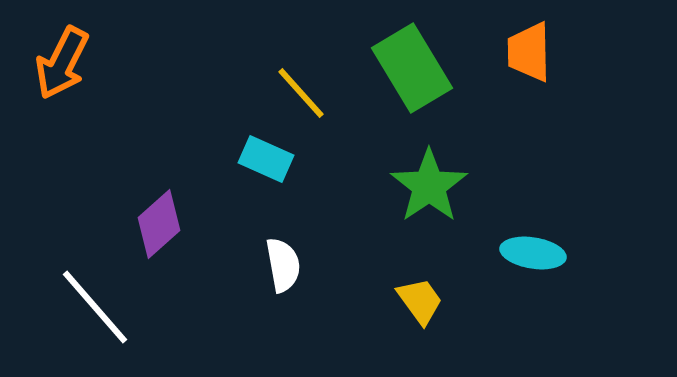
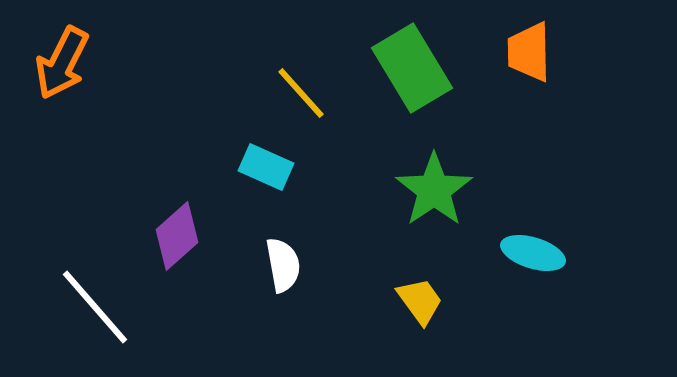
cyan rectangle: moved 8 px down
green star: moved 5 px right, 4 px down
purple diamond: moved 18 px right, 12 px down
cyan ellipse: rotated 8 degrees clockwise
